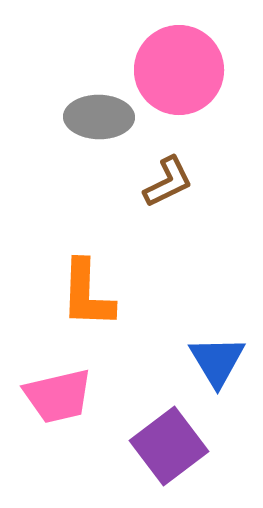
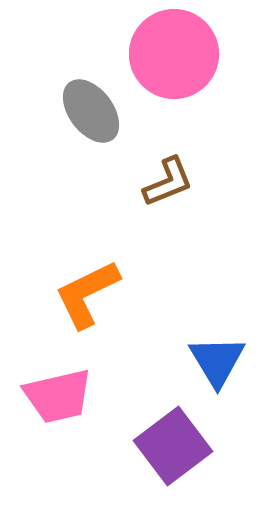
pink circle: moved 5 px left, 16 px up
gray ellipse: moved 8 px left, 6 px up; rotated 52 degrees clockwise
brown L-shape: rotated 4 degrees clockwise
orange L-shape: rotated 62 degrees clockwise
purple square: moved 4 px right
